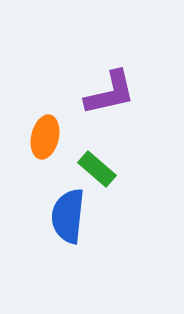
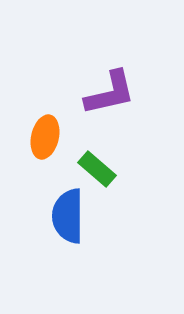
blue semicircle: rotated 6 degrees counterclockwise
